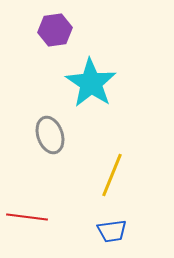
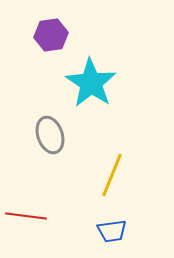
purple hexagon: moved 4 px left, 5 px down
red line: moved 1 px left, 1 px up
